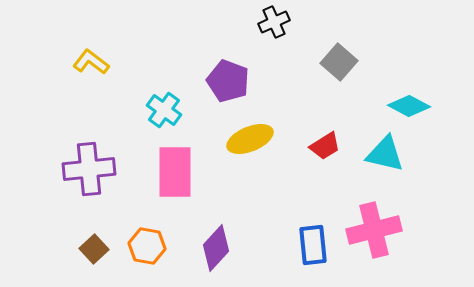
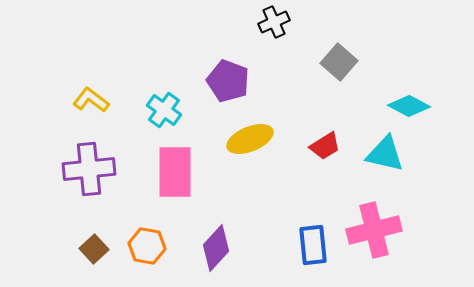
yellow L-shape: moved 38 px down
